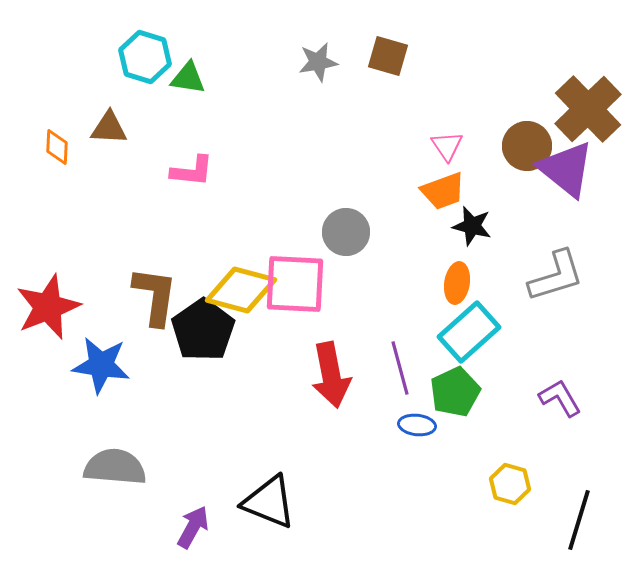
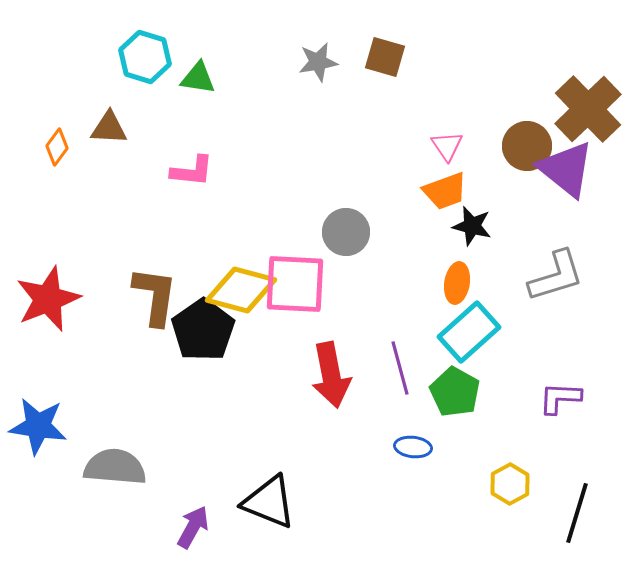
brown square: moved 3 px left, 1 px down
green triangle: moved 10 px right
orange diamond: rotated 33 degrees clockwise
orange trapezoid: moved 2 px right
red star: moved 8 px up
blue star: moved 63 px left, 61 px down
green pentagon: rotated 18 degrees counterclockwise
purple L-shape: rotated 57 degrees counterclockwise
blue ellipse: moved 4 px left, 22 px down
yellow hexagon: rotated 15 degrees clockwise
black line: moved 2 px left, 7 px up
